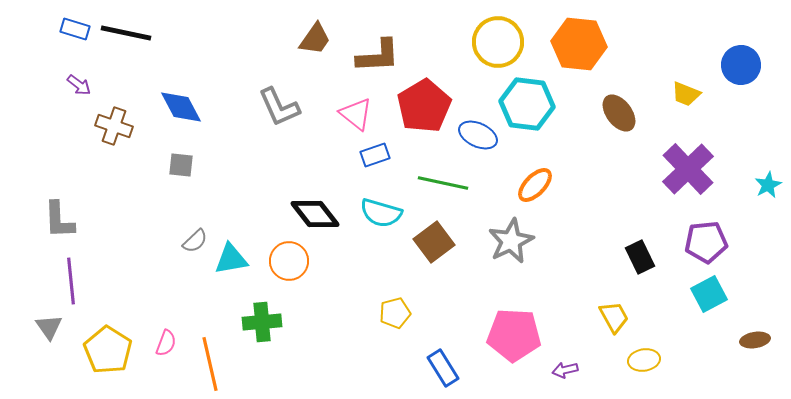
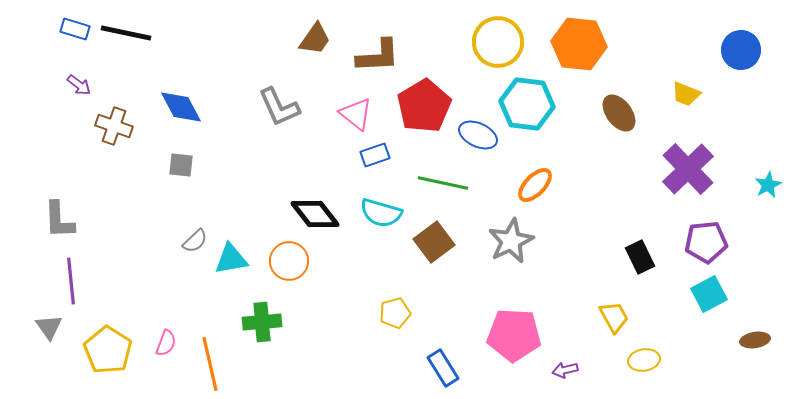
blue circle at (741, 65): moved 15 px up
